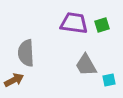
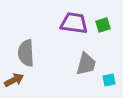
green square: moved 1 px right
gray trapezoid: moved 1 px up; rotated 135 degrees counterclockwise
